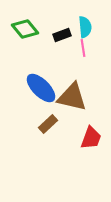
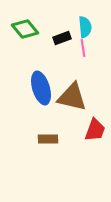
black rectangle: moved 3 px down
blue ellipse: rotated 28 degrees clockwise
brown rectangle: moved 15 px down; rotated 42 degrees clockwise
red trapezoid: moved 4 px right, 8 px up
